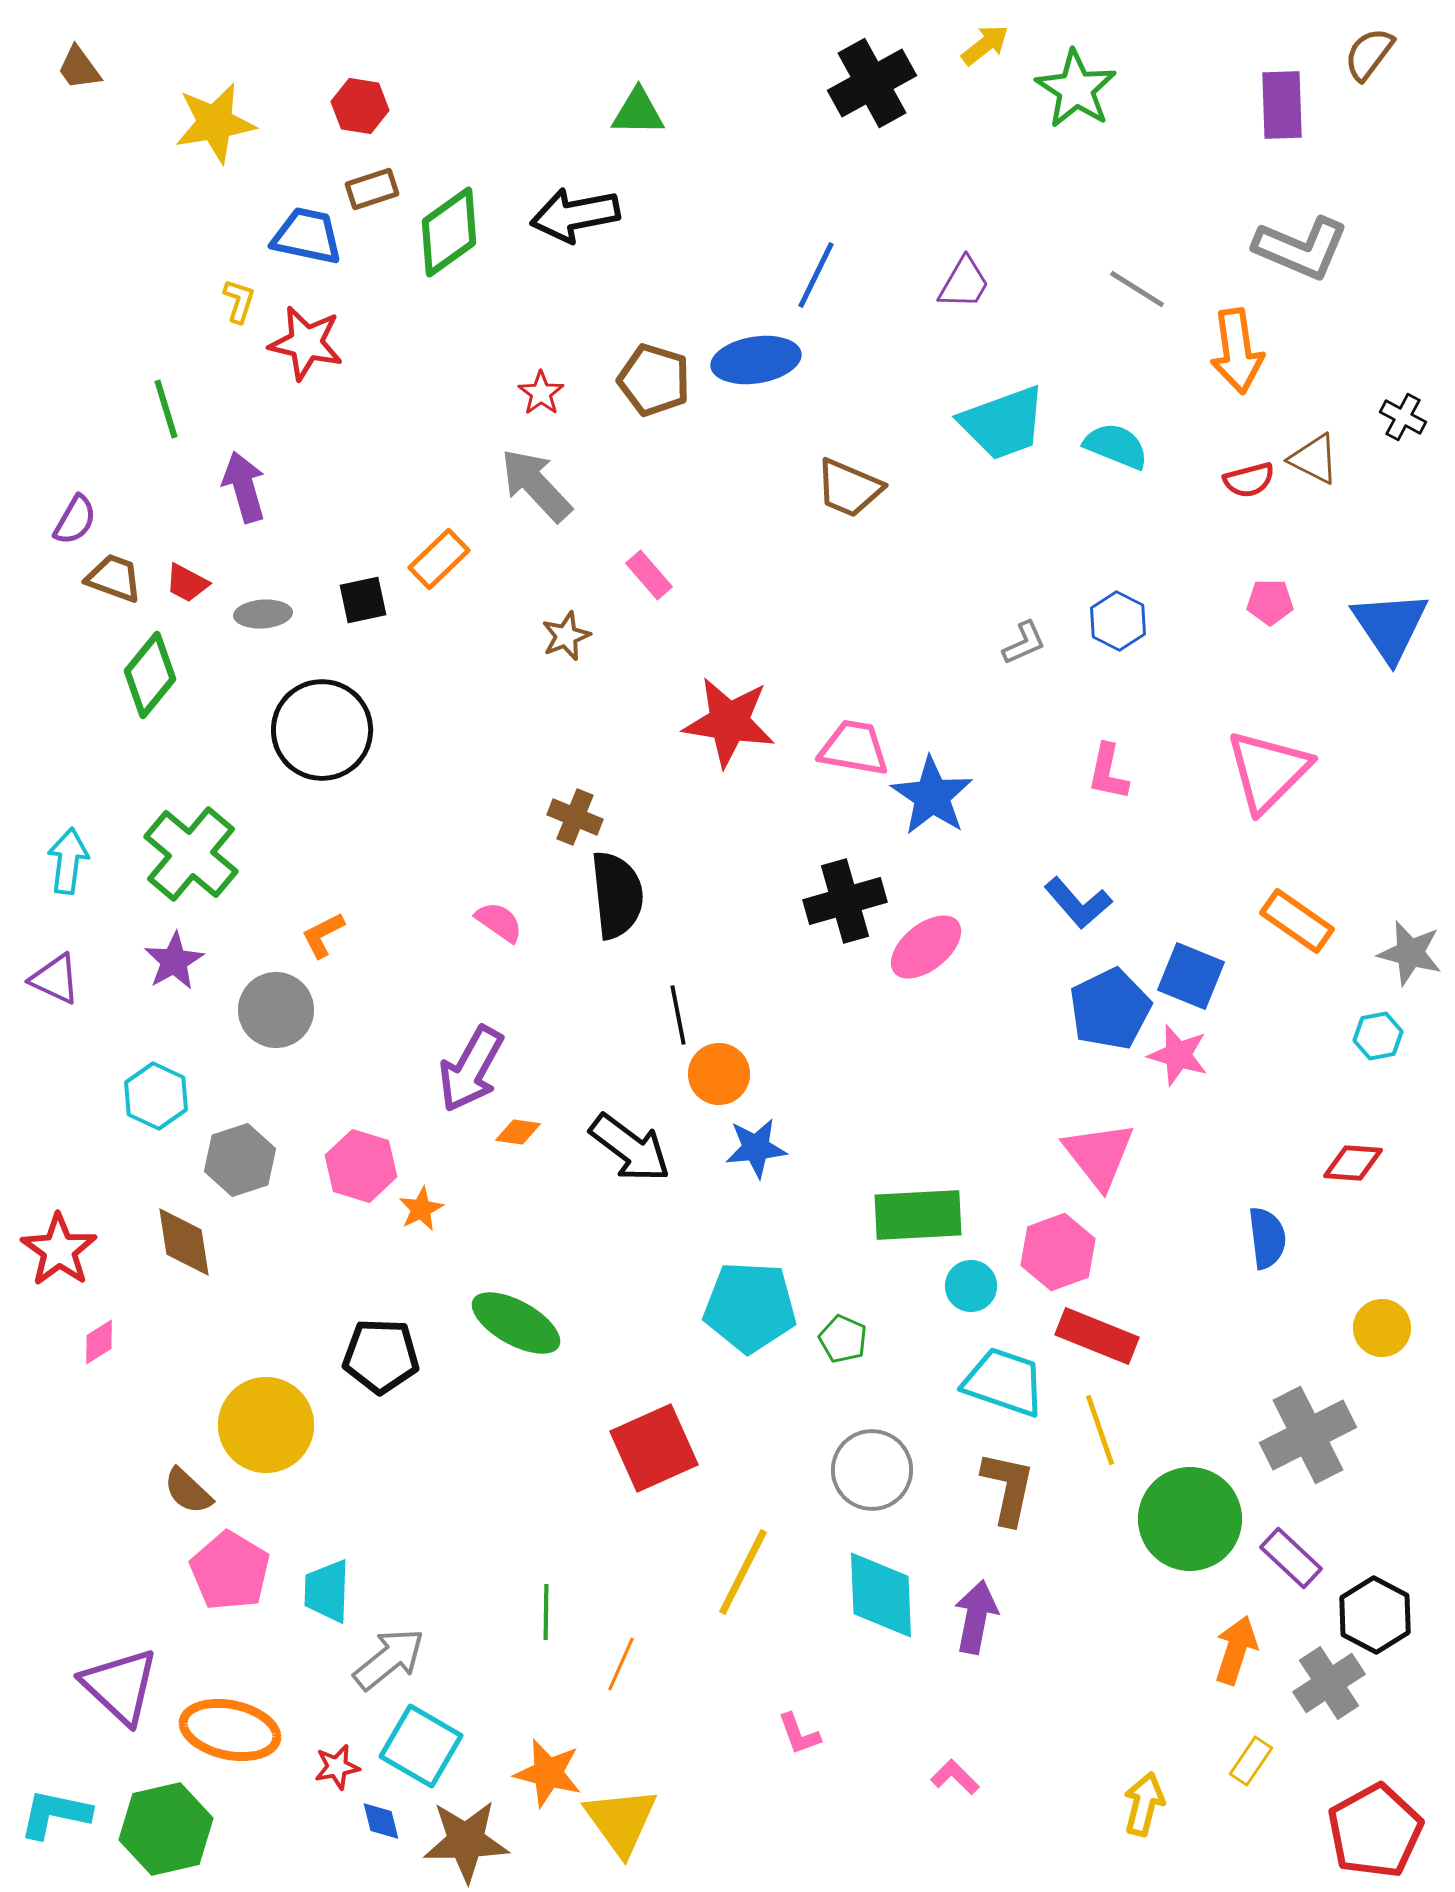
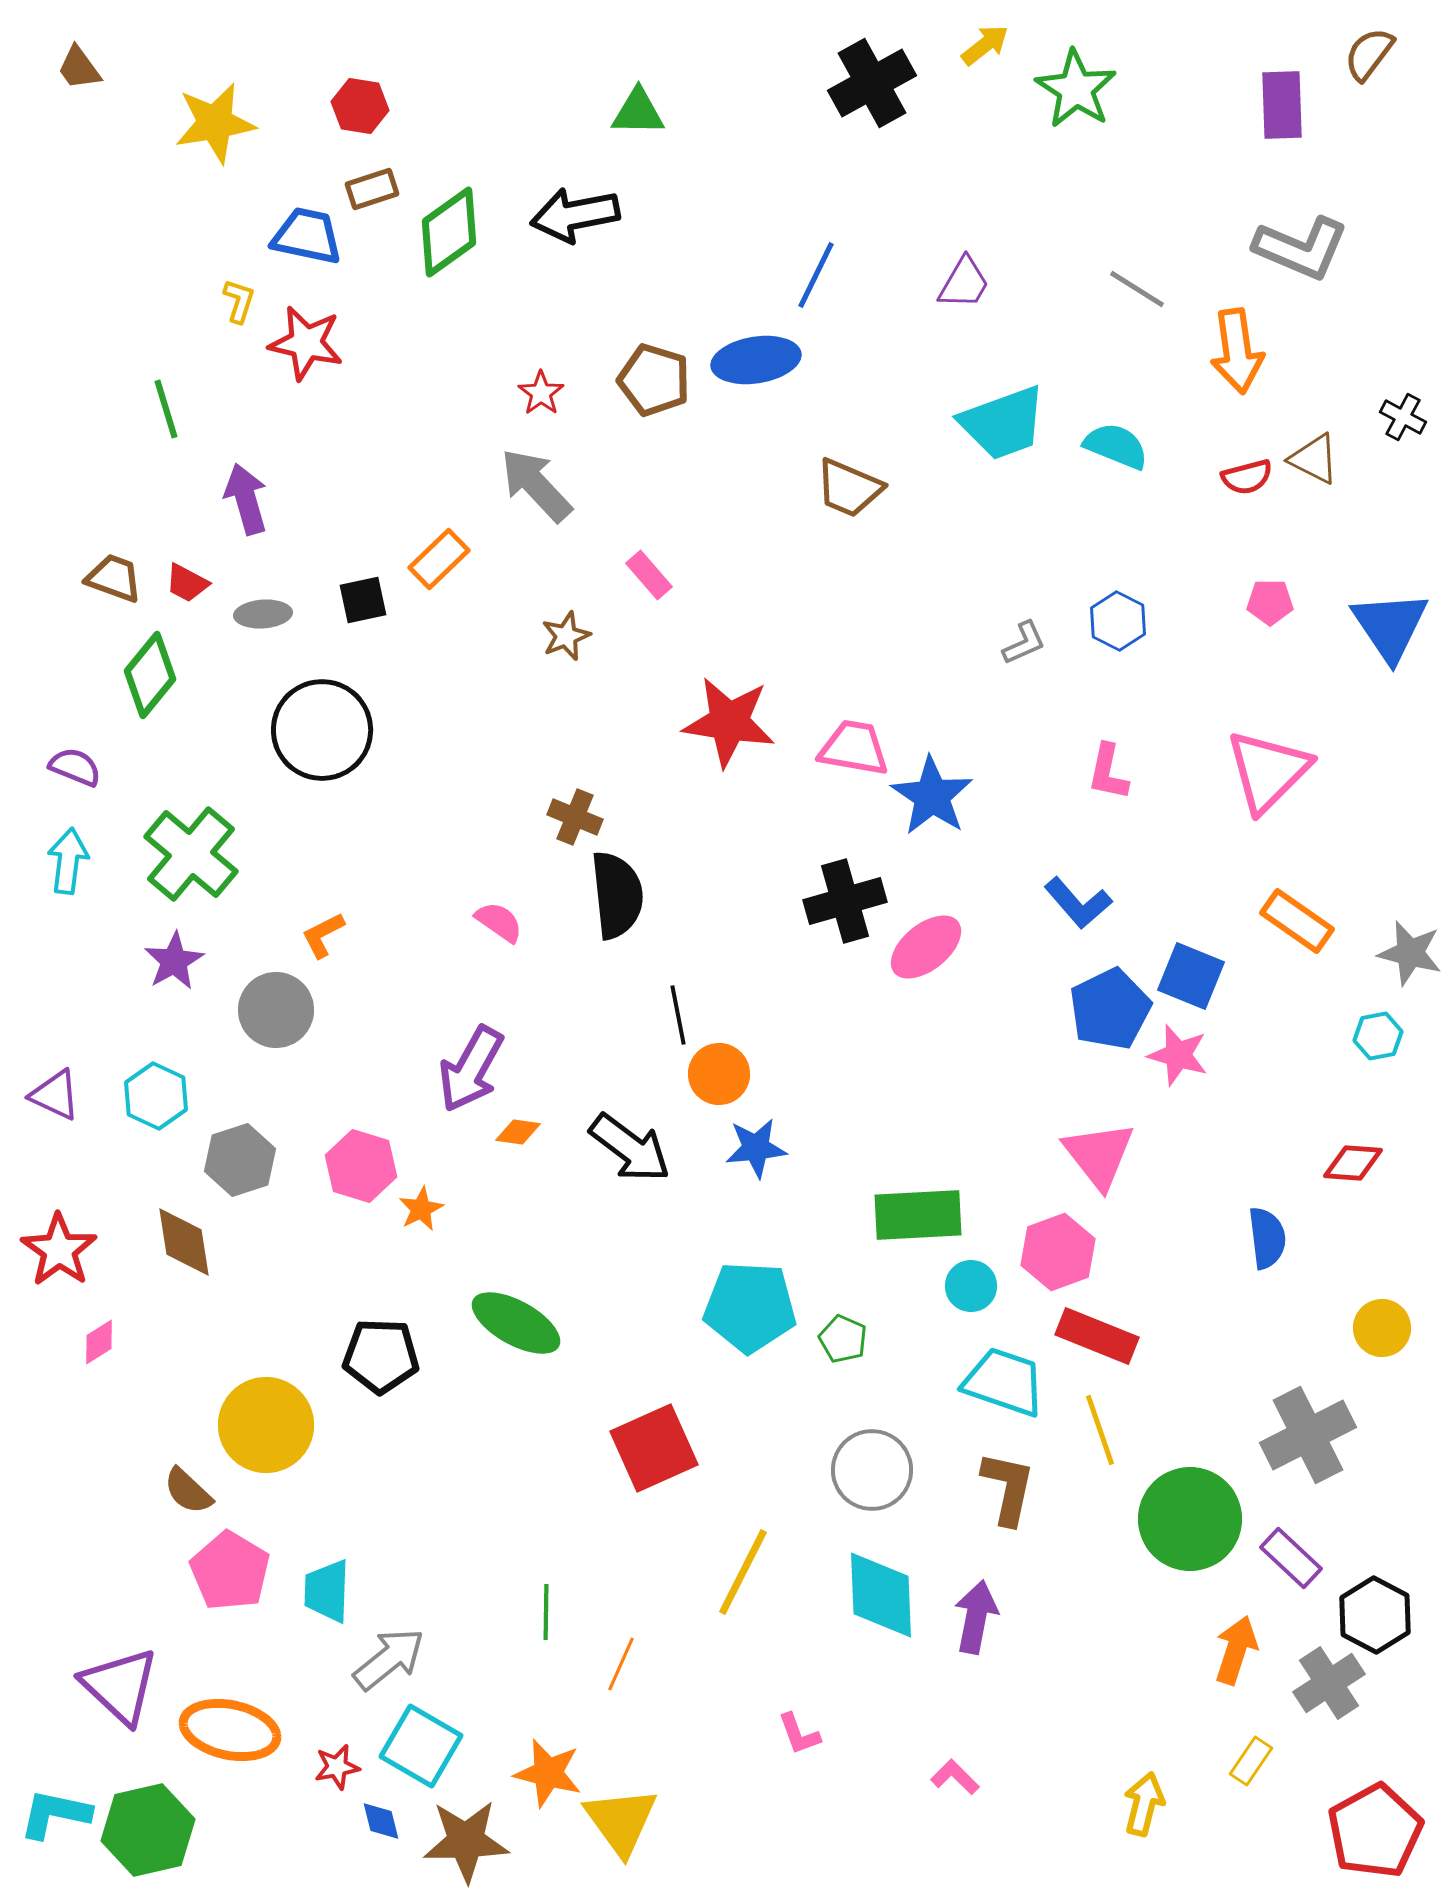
red semicircle at (1249, 480): moved 2 px left, 3 px up
purple arrow at (244, 487): moved 2 px right, 12 px down
purple semicircle at (75, 520): moved 247 px down; rotated 98 degrees counterclockwise
purple triangle at (55, 979): moved 116 px down
green hexagon at (166, 1829): moved 18 px left, 1 px down
